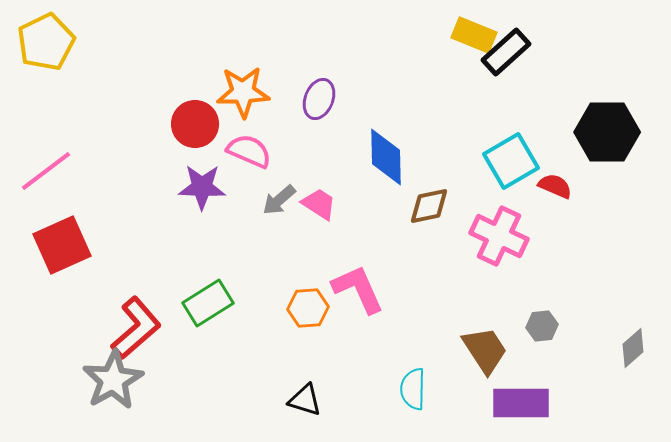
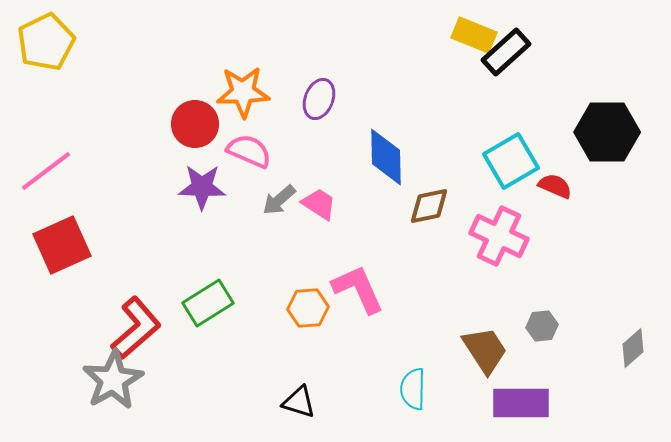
black triangle: moved 6 px left, 2 px down
